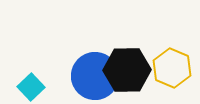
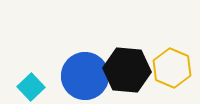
black hexagon: rotated 6 degrees clockwise
blue circle: moved 10 px left
